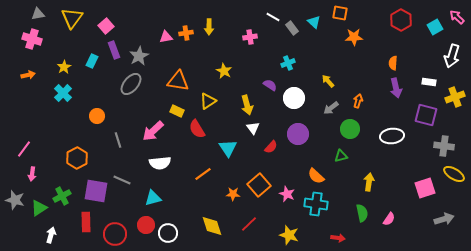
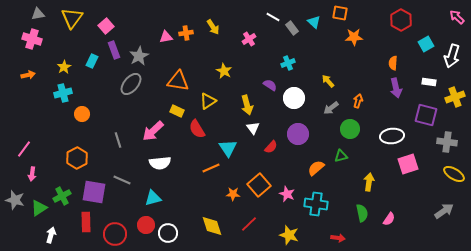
yellow arrow at (209, 27): moved 4 px right; rotated 35 degrees counterclockwise
cyan square at (435, 27): moved 9 px left, 17 px down
pink cross at (250, 37): moved 1 px left, 2 px down; rotated 24 degrees counterclockwise
cyan cross at (63, 93): rotated 30 degrees clockwise
orange circle at (97, 116): moved 15 px left, 2 px up
gray cross at (444, 146): moved 3 px right, 4 px up
orange line at (203, 174): moved 8 px right, 6 px up; rotated 12 degrees clockwise
orange semicircle at (316, 176): moved 8 px up; rotated 96 degrees clockwise
pink square at (425, 188): moved 17 px left, 24 px up
purple square at (96, 191): moved 2 px left, 1 px down
gray arrow at (444, 219): moved 8 px up; rotated 18 degrees counterclockwise
